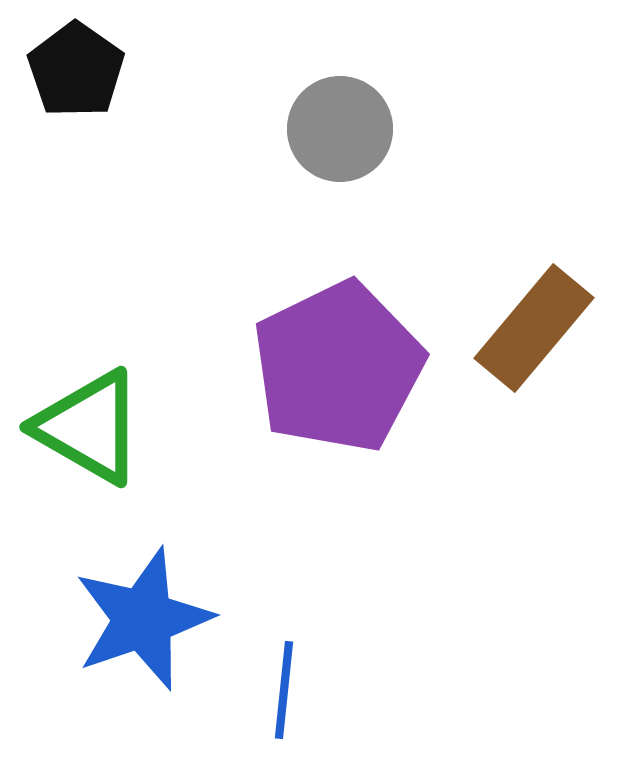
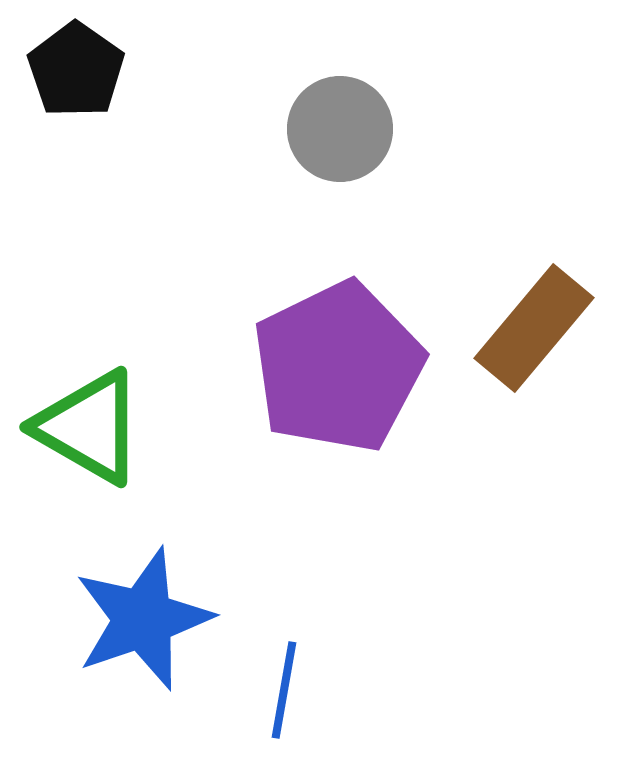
blue line: rotated 4 degrees clockwise
